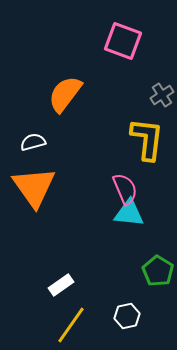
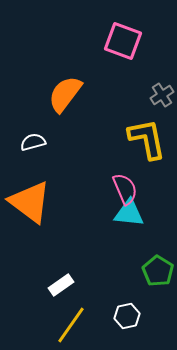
yellow L-shape: rotated 18 degrees counterclockwise
orange triangle: moved 4 px left, 15 px down; rotated 18 degrees counterclockwise
